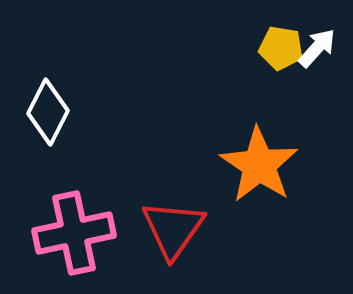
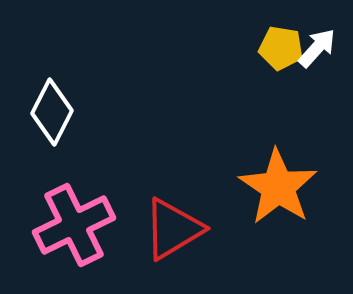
white diamond: moved 4 px right
orange star: moved 19 px right, 22 px down
red triangle: rotated 24 degrees clockwise
pink cross: moved 8 px up; rotated 14 degrees counterclockwise
